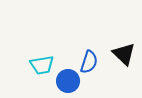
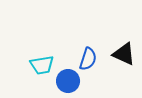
black triangle: rotated 20 degrees counterclockwise
blue semicircle: moved 1 px left, 3 px up
